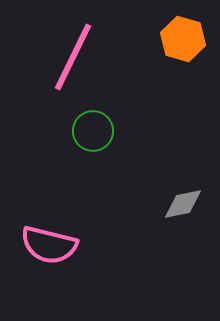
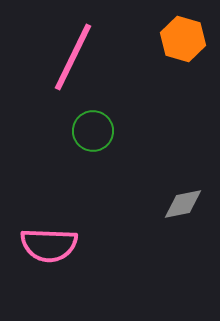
pink semicircle: rotated 12 degrees counterclockwise
